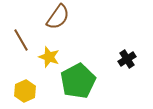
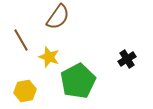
yellow hexagon: rotated 15 degrees clockwise
